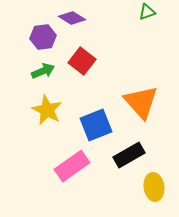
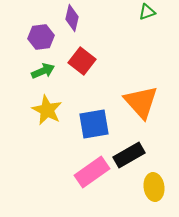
purple diamond: rotated 72 degrees clockwise
purple hexagon: moved 2 px left
blue square: moved 2 px left, 1 px up; rotated 12 degrees clockwise
pink rectangle: moved 20 px right, 6 px down
